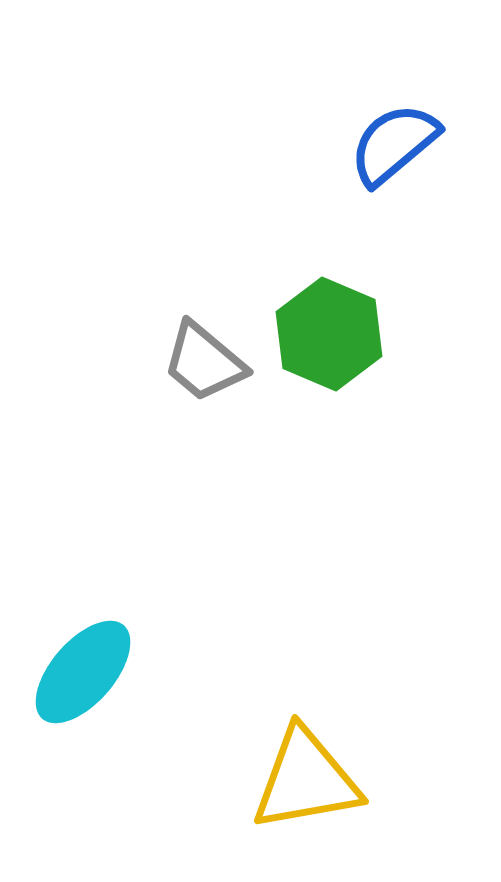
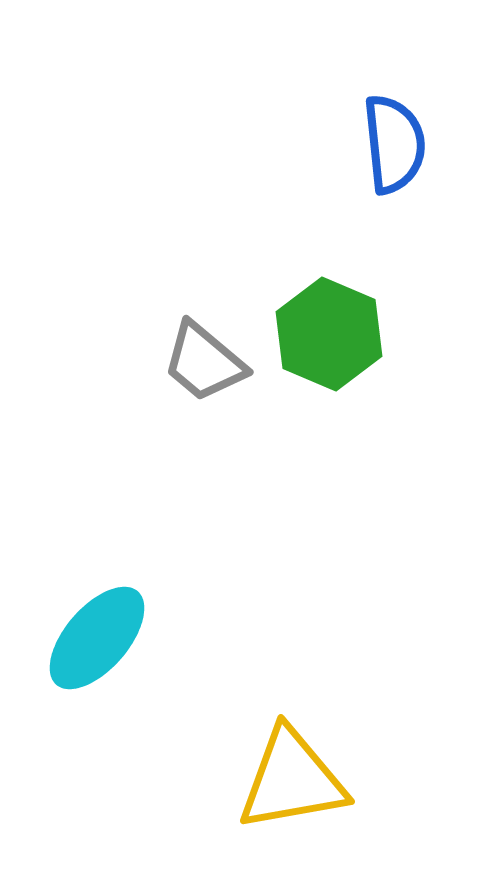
blue semicircle: rotated 124 degrees clockwise
cyan ellipse: moved 14 px right, 34 px up
yellow triangle: moved 14 px left
